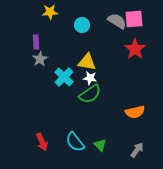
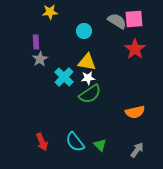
cyan circle: moved 2 px right, 6 px down
white star: moved 2 px left; rotated 16 degrees counterclockwise
